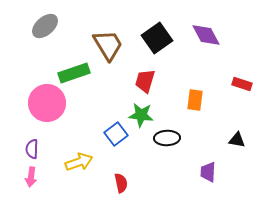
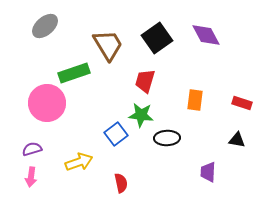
red rectangle: moved 19 px down
purple semicircle: rotated 72 degrees clockwise
